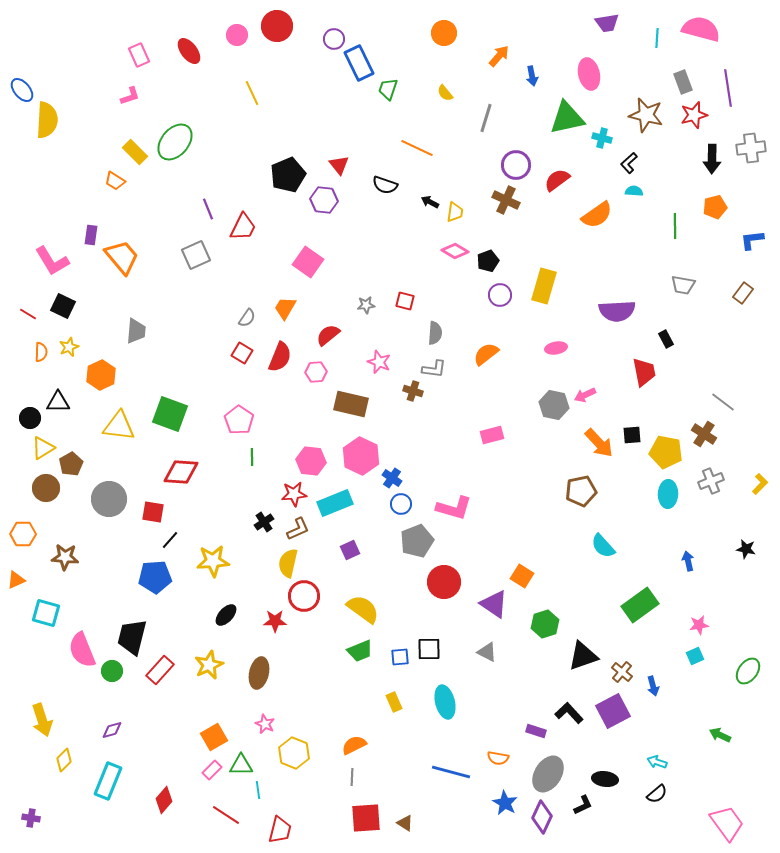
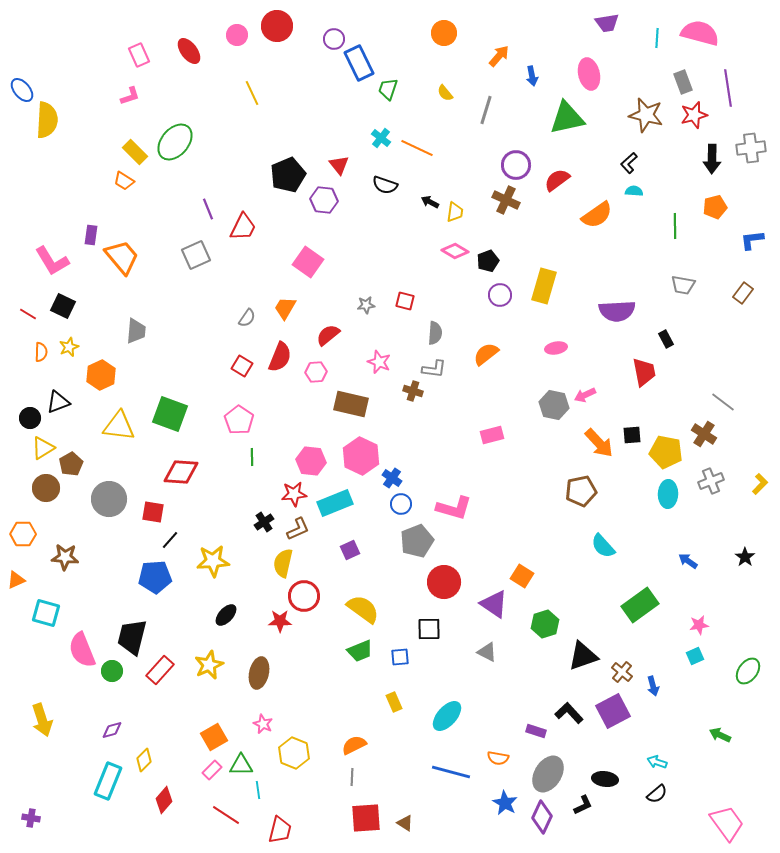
pink semicircle at (701, 29): moved 1 px left, 4 px down
gray line at (486, 118): moved 8 px up
cyan cross at (602, 138): moved 221 px left; rotated 24 degrees clockwise
orange trapezoid at (115, 181): moved 9 px right
red square at (242, 353): moved 13 px down
black triangle at (58, 402): rotated 20 degrees counterclockwise
black star at (746, 549): moved 1 px left, 8 px down; rotated 24 degrees clockwise
blue arrow at (688, 561): rotated 42 degrees counterclockwise
yellow semicircle at (288, 563): moved 5 px left
red star at (275, 621): moved 5 px right
black square at (429, 649): moved 20 px up
cyan ellipse at (445, 702): moved 2 px right, 14 px down; rotated 56 degrees clockwise
pink star at (265, 724): moved 2 px left
yellow diamond at (64, 760): moved 80 px right
